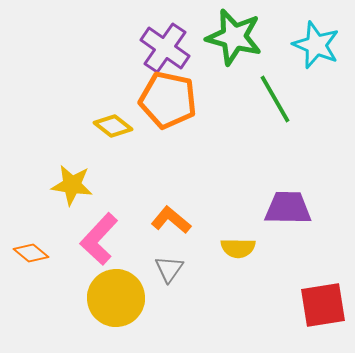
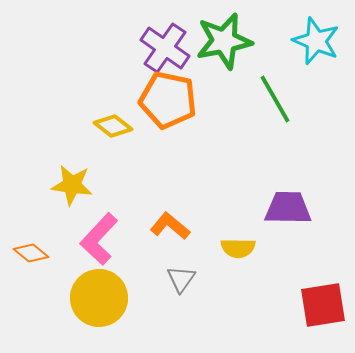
green star: moved 10 px left, 4 px down; rotated 26 degrees counterclockwise
cyan star: moved 4 px up
orange L-shape: moved 1 px left, 6 px down
gray triangle: moved 12 px right, 10 px down
yellow circle: moved 17 px left
